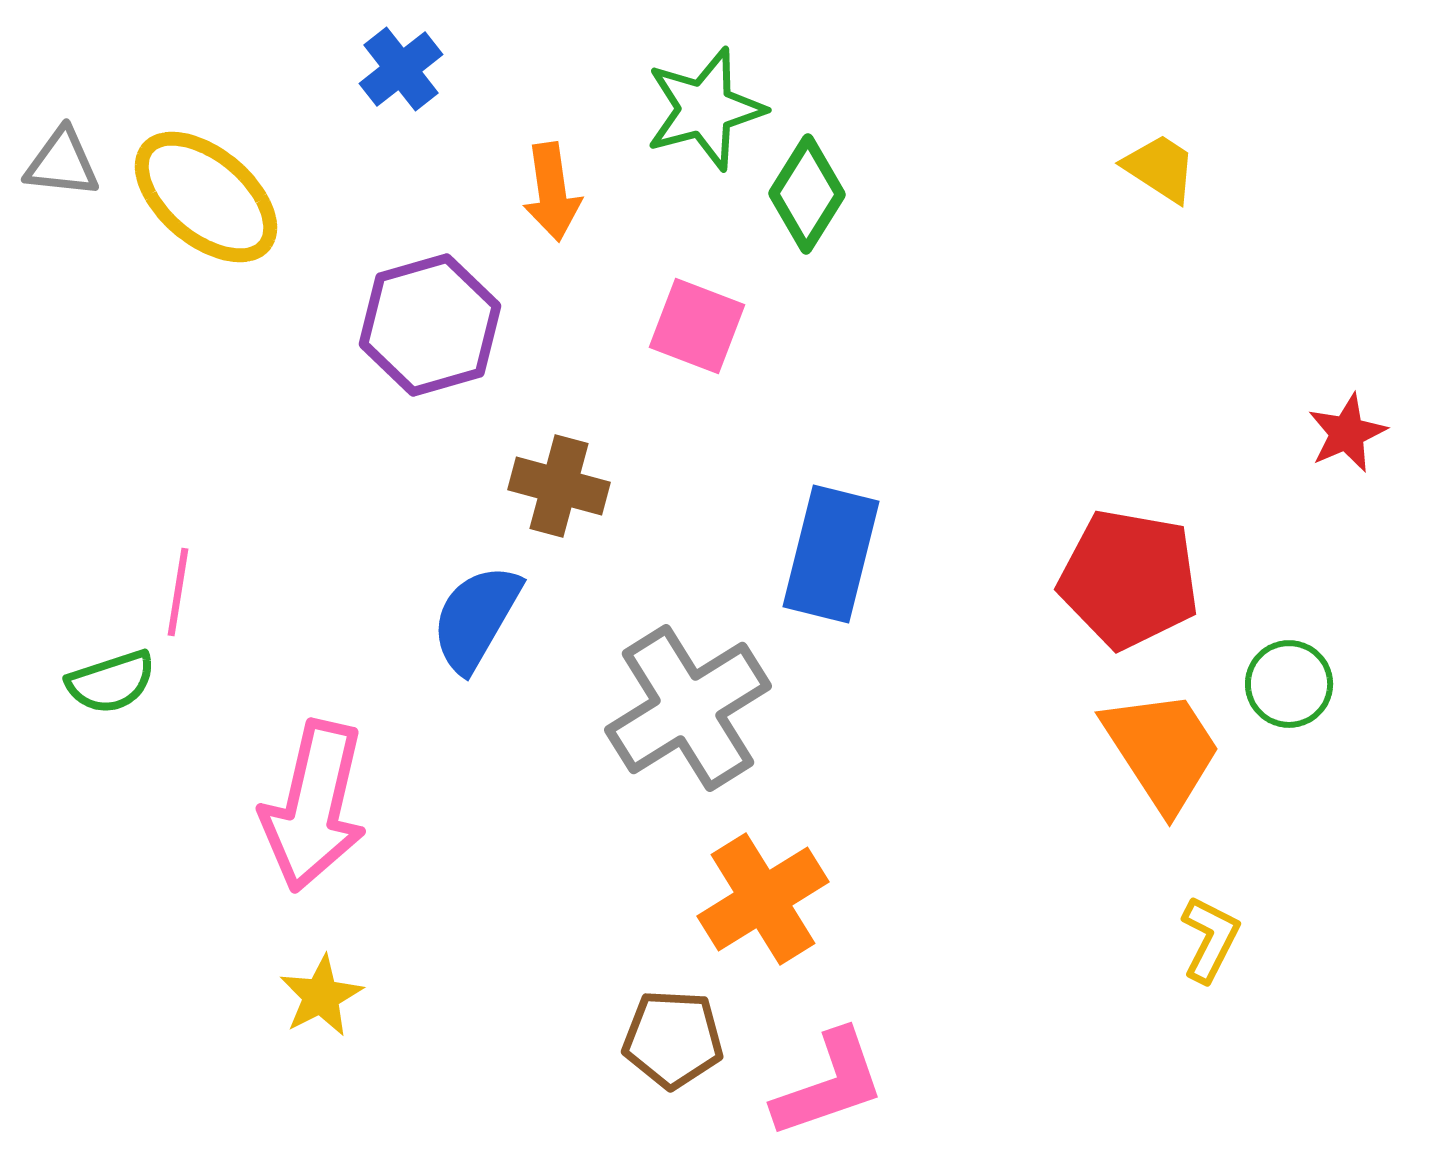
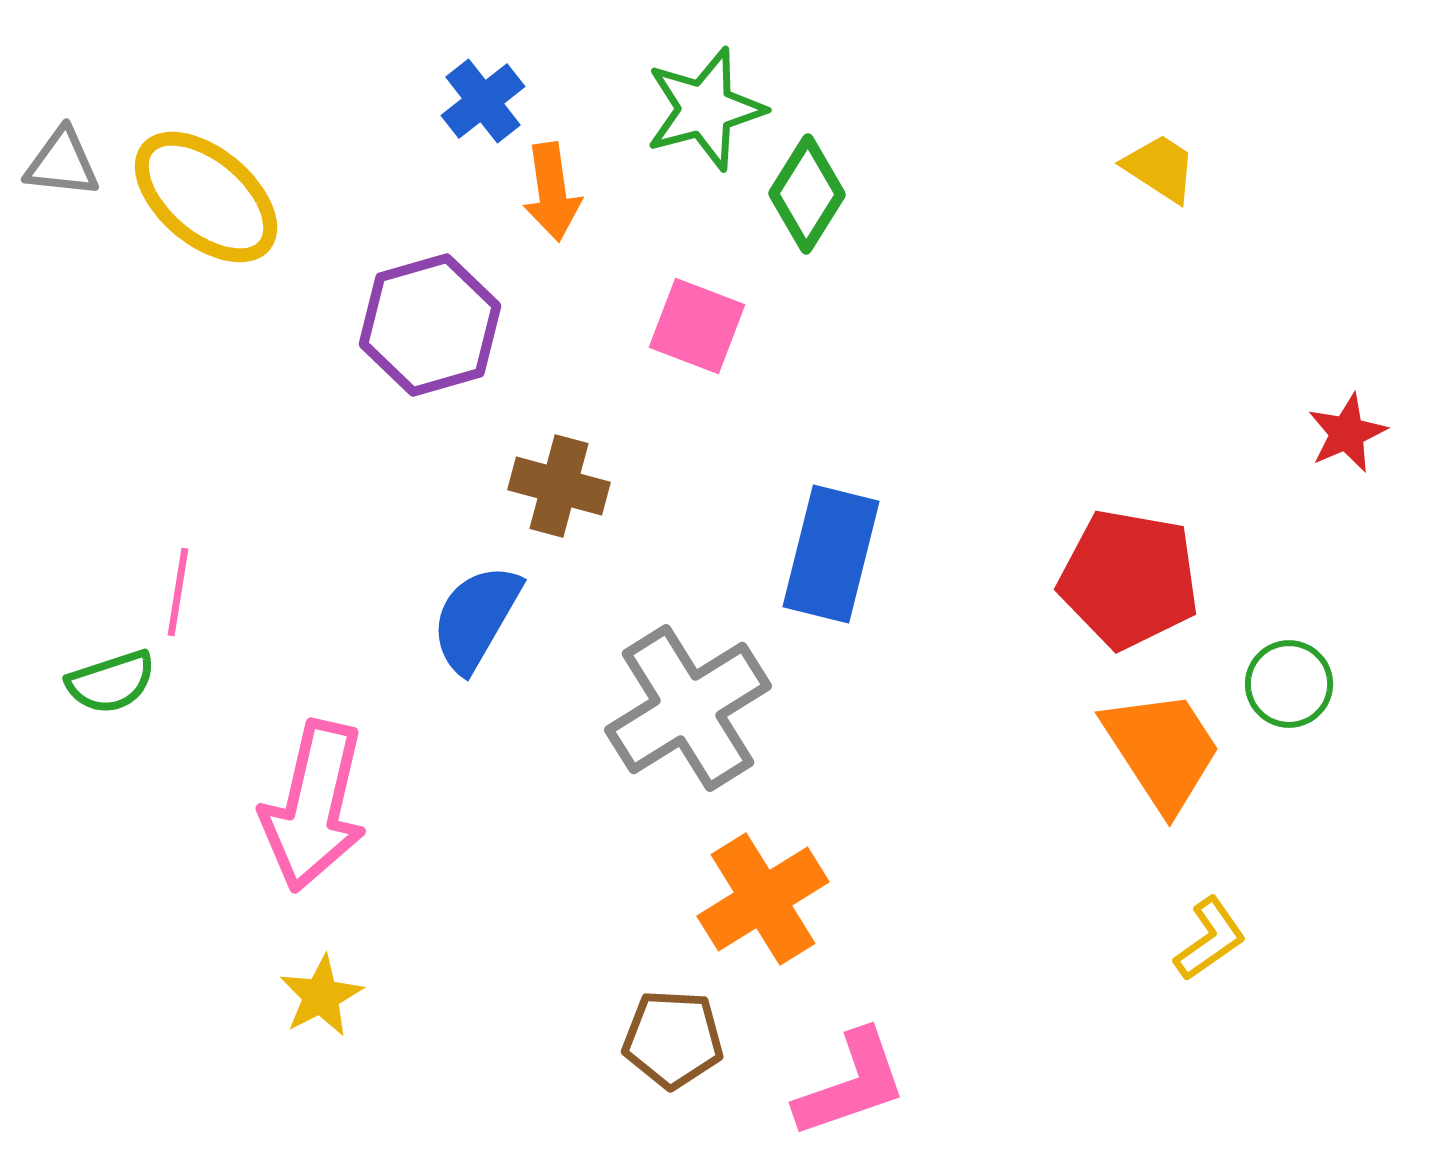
blue cross: moved 82 px right, 32 px down
yellow L-shape: rotated 28 degrees clockwise
pink L-shape: moved 22 px right
